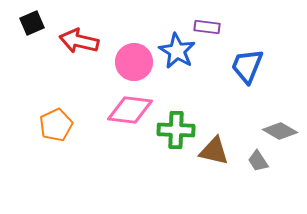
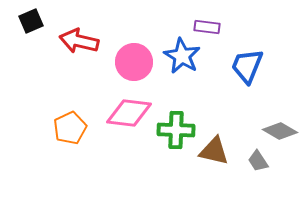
black square: moved 1 px left, 2 px up
blue star: moved 5 px right, 5 px down
pink diamond: moved 1 px left, 3 px down
orange pentagon: moved 14 px right, 3 px down
